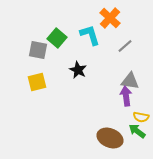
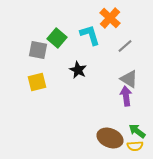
gray triangle: moved 1 px left, 2 px up; rotated 24 degrees clockwise
yellow semicircle: moved 6 px left, 29 px down; rotated 14 degrees counterclockwise
